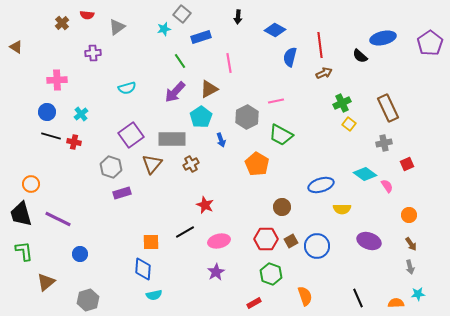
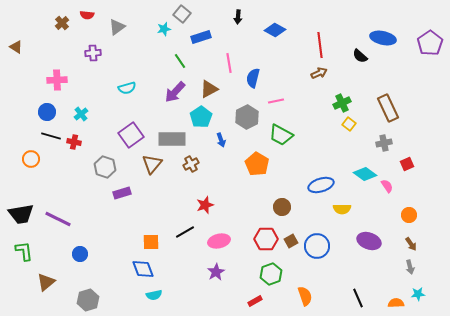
blue ellipse at (383, 38): rotated 25 degrees clockwise
blue semicircle at (290, 57): moved 37 px left, 21 px down
brown arrow at (324, 73): moved 5 px left
gray hexagon at (111, 167): moved 6 px left
orange circle at (31, 184): moved 25 px up
red star at (205, 205): rotated 30 degrees clockwise
black trapezoid at (21, 214): rotated 84 degrees counterclockwise
blue diamond at (143, 269): rotated 25 degrees counterclockwise
green hexagon at (271, 274): rotated 20 degrees clockwise
red rectangle at (254, 303): moved 1 px right, 2 px up
